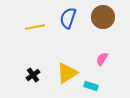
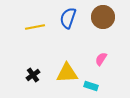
pink semicircle: moved 1 px left
yellow triangle: rotated 30 degrees clockwise
